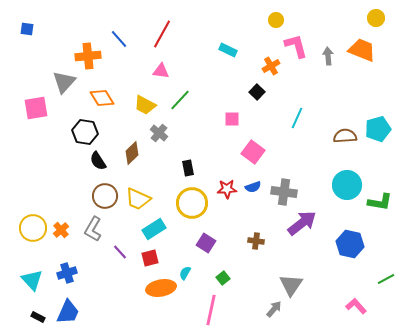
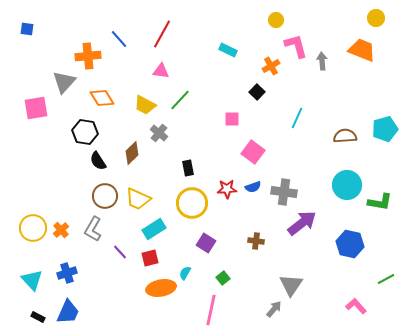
gray arrow at (328, 56): moved 6 px left, 5 px down
cyan pentagon at (378, 129): moved 7 px right
